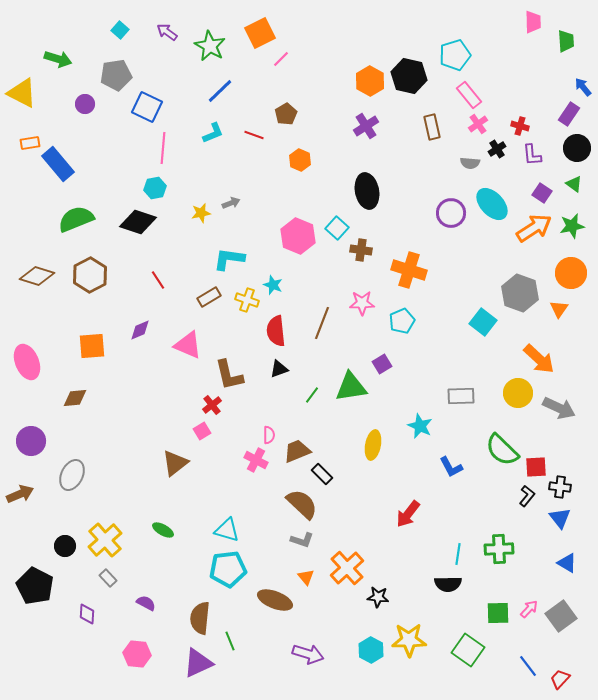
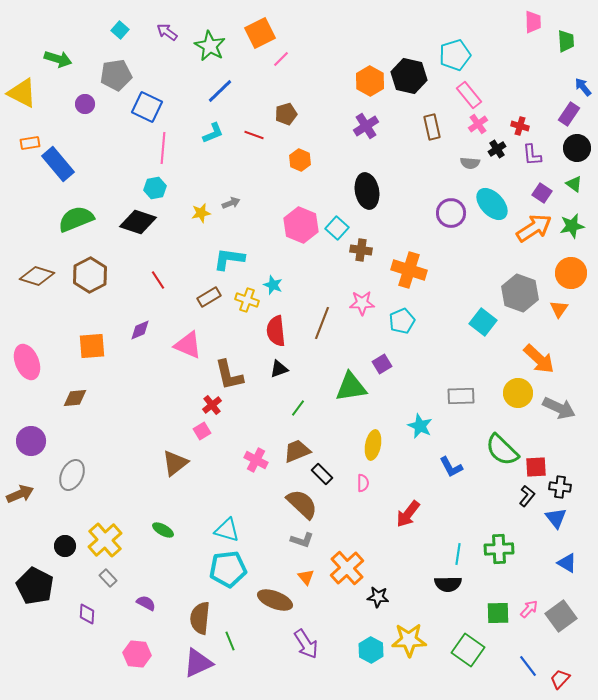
brown pentagon at (286, 114): rotated 15 degrees clockwise
pink hexagon at (298, 236): moved 3 px right, 11 px up
green line at (312, 395): moved 14 px left, 13 px down
pink semicircle at (269, 435): moved 94 px right, 48 px down
blue triangle at (560, 518): moved 4 px left
purple arrow at (308, 654): moved 2 px left, 10 px up; rotated 40 degrees clockwise
